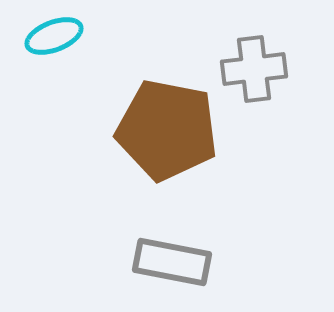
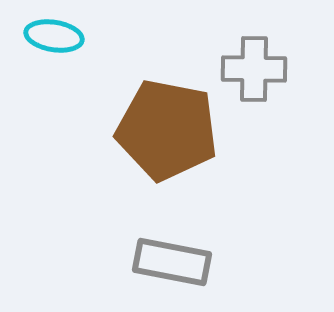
cyan ellipse: rotated 30 degrees clockwise
gray cross: rotated 8 degrees clockwise
